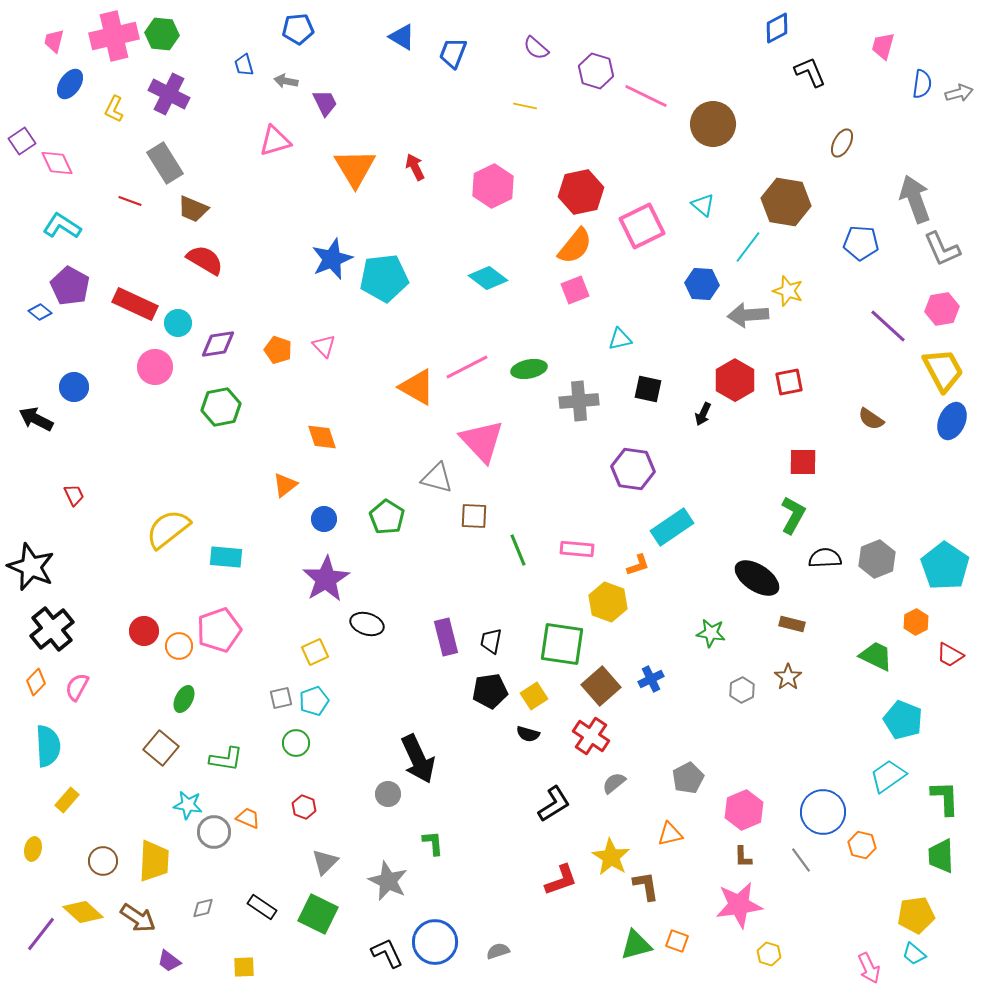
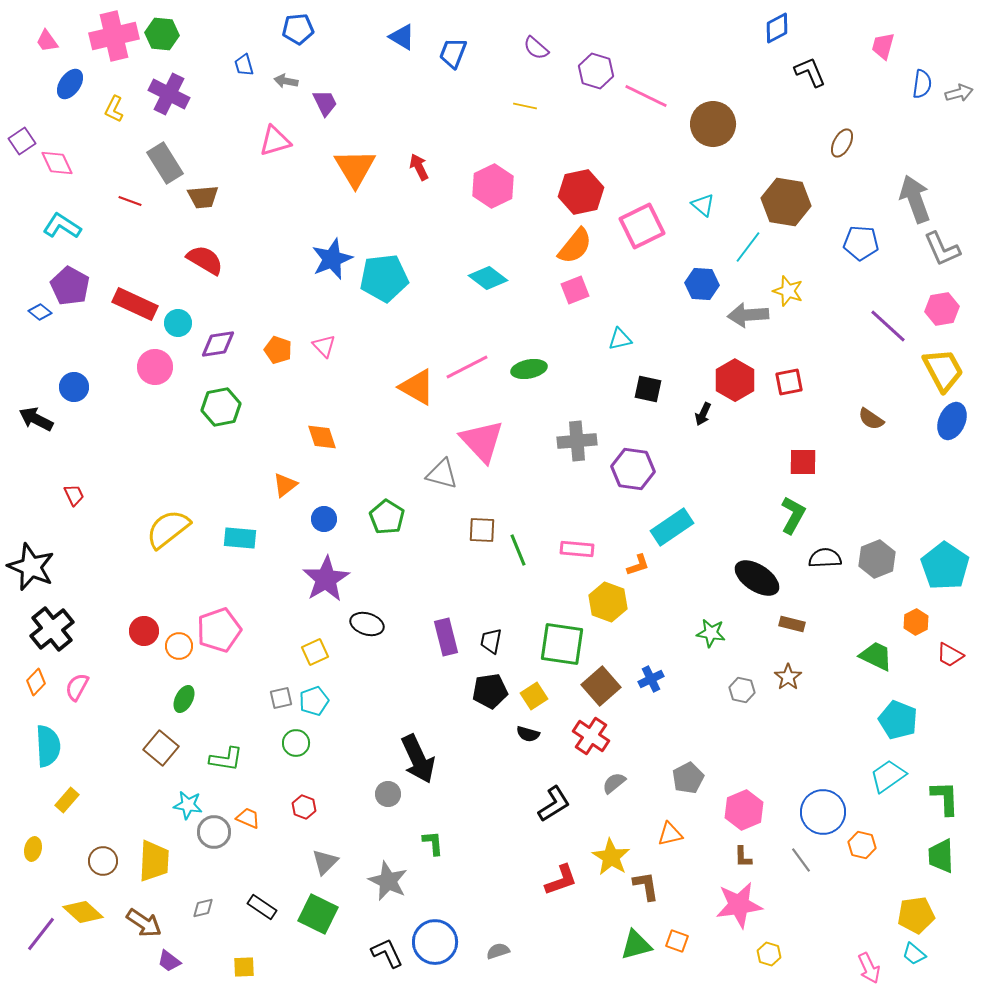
pink trapezoid at (54, 41): moved 7 px left; rotated 50 degrees counterclockwise
red arrow at (415, 167): moved 4 px right
brown trapezoid at (193, 209): moved 10 px right, 12 px up; rotated 28 degrees counterclockwise
gray cross at (579, 401): moved 2 px left, 40 px down
gray triangle at (437, 478): moved 5 px right, 4 px up
brown square at (474, 516): moved 8 px right, 14 px down
cyan rectangle at (226, 557): moved 14 px right, 19 px up
gray hexagon at (742, 690): rotated 20 degrees counterclockwise
cyan pentagon at (903, 720): moved 5 px left
brown arrow at (138, 918): moved 6 px right, 5 px down
